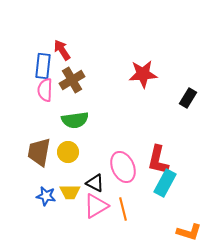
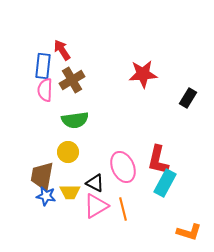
brown trapezoid: moved 3 px right, 24 px down
